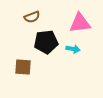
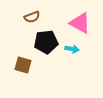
pink triangle: rotated 35 degrees clockwise
cyan arrow: moved 1 px left
brown square: moved 2 px up; rotated 12 degrees clockwise
